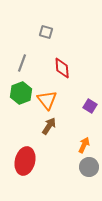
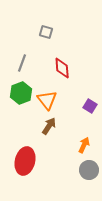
gray circle: moved 3 px down
